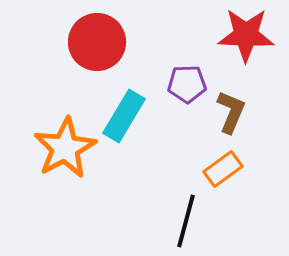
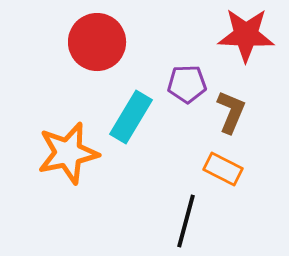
cyan rectangle: moved 7 px right, 1 px down
orange star: moved 3 px right, 5 px down; rotated 16 degrees clockwise
orange rectangle: rotated 63 degrees clockwise
